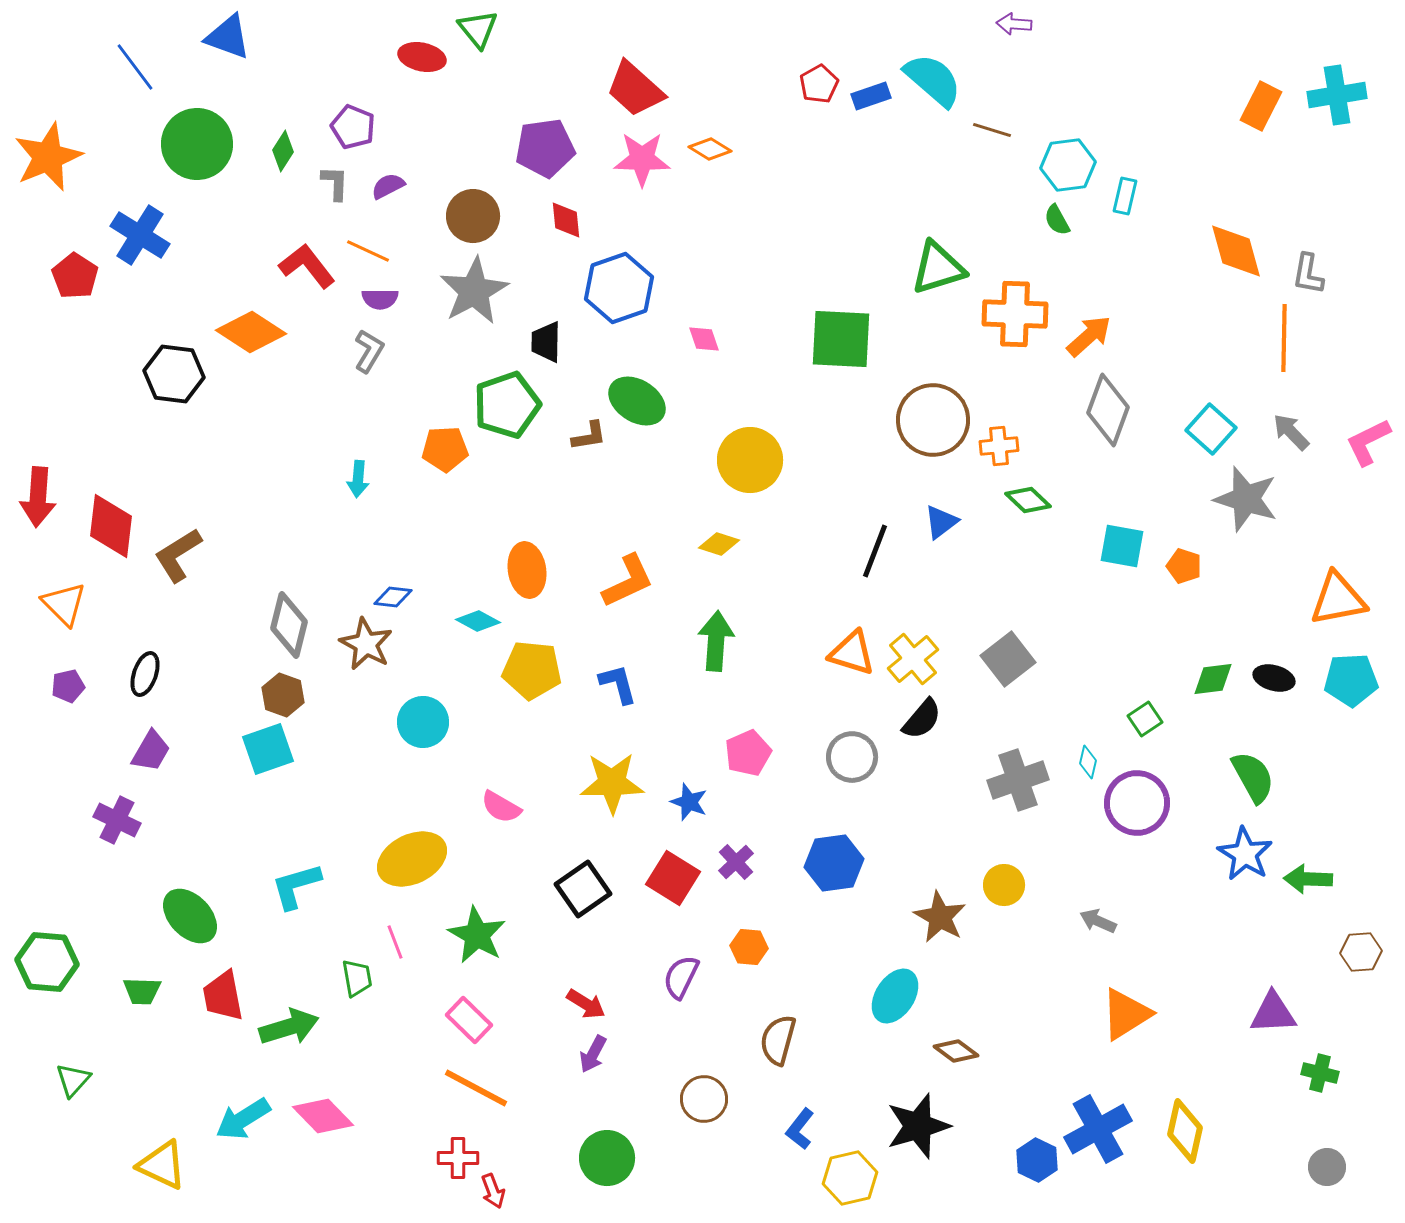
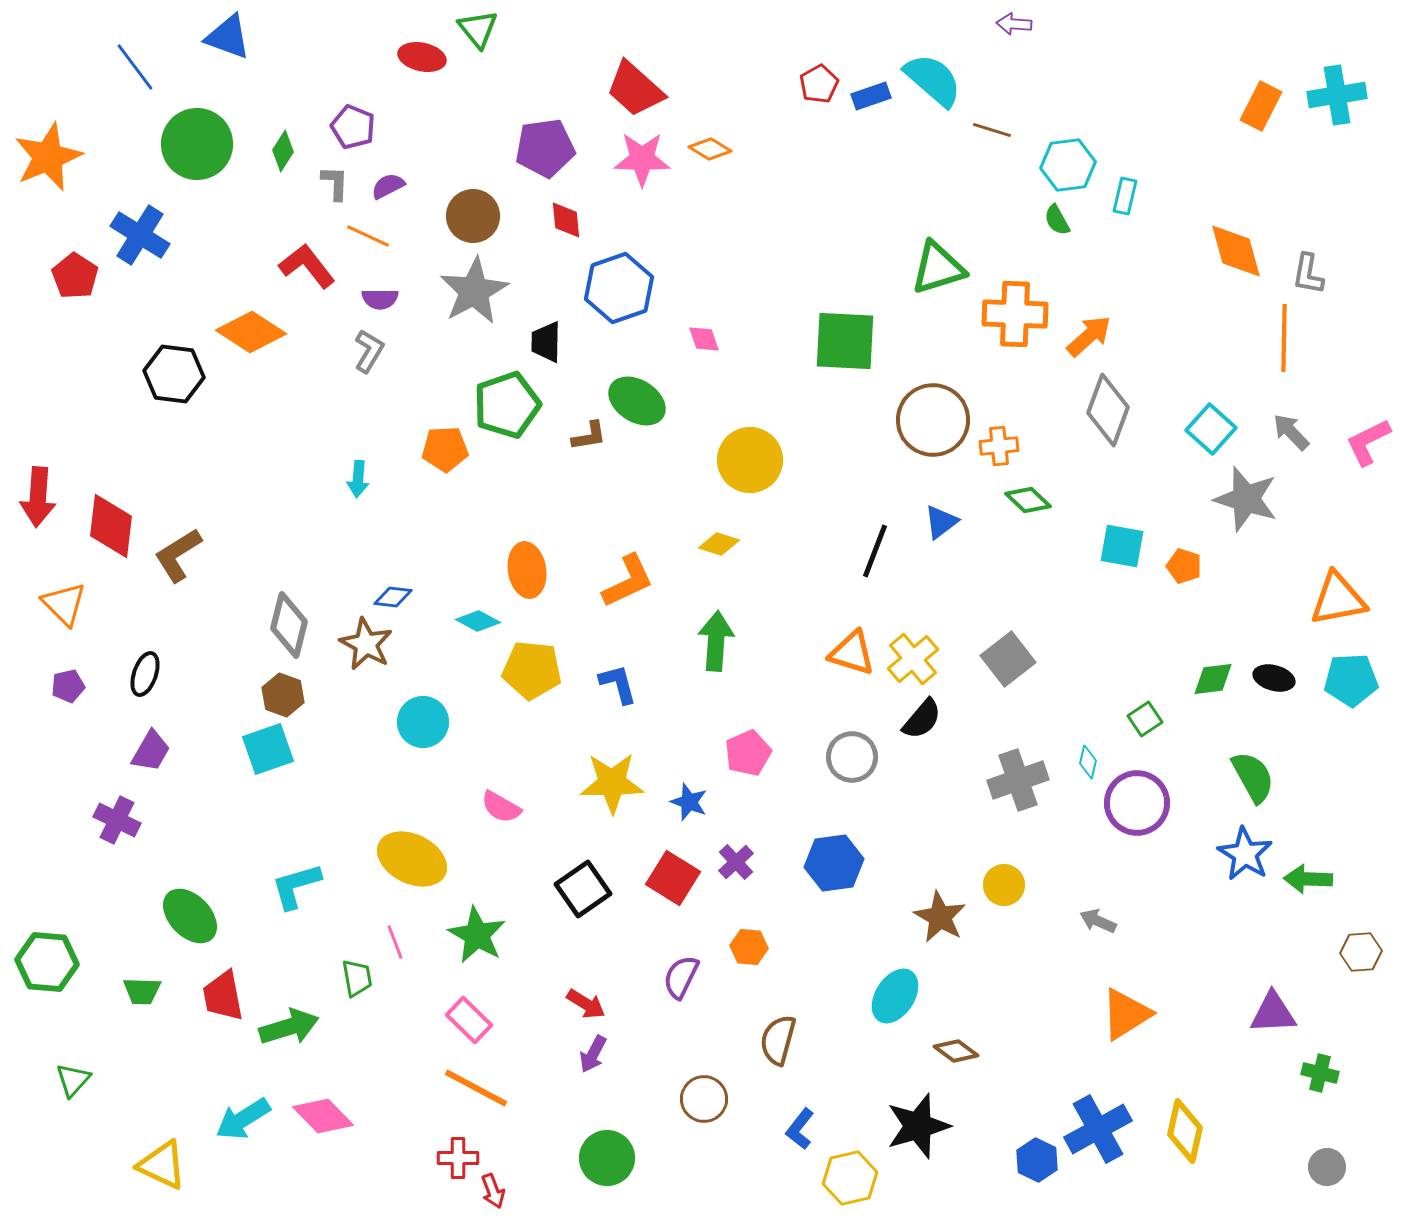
orange line at (368, 251): moved 15 px up
green square at (841, 339): moved 4 px right, 2 px down
yellow ellipse at (412, 859): rotated 52 degrees clockwise
